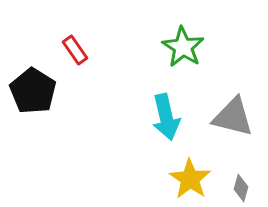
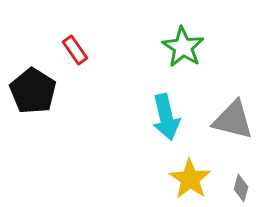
gray triangle: moved 3 px down
